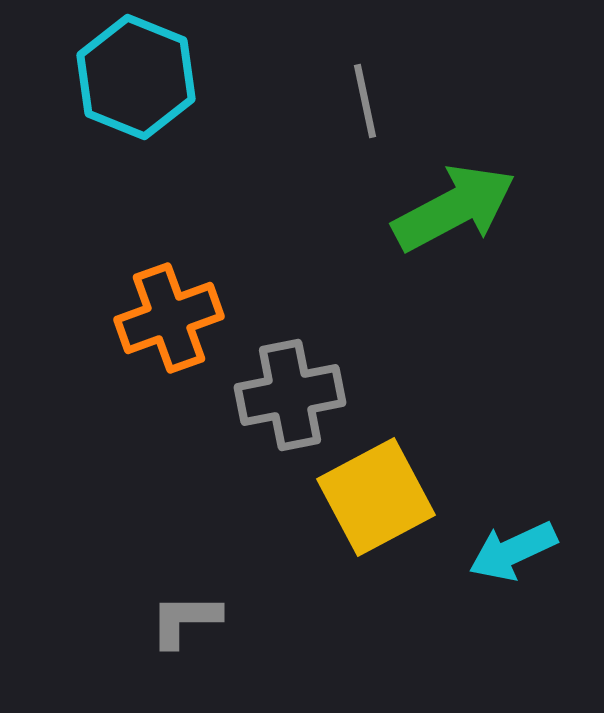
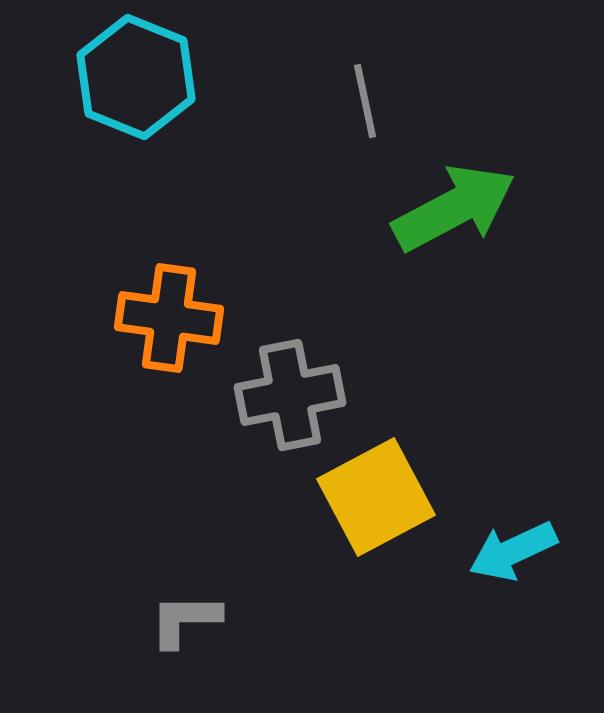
orange cross: rotated 28 degrees clockwise
